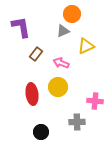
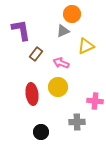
purple L-shape: moved 3 px down
